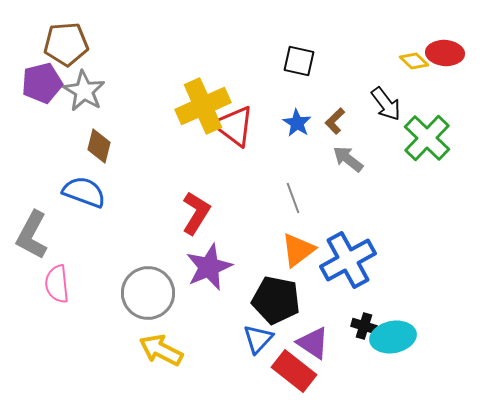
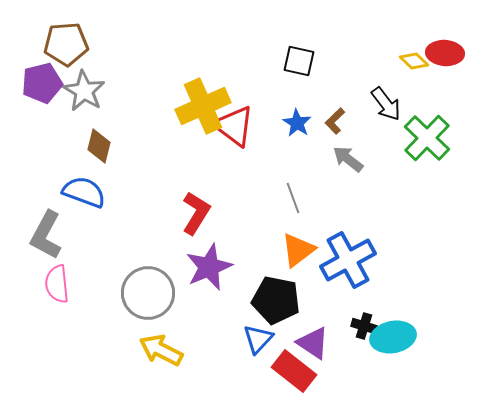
gray L-shape: moved 14 px right
